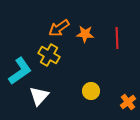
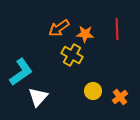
red line: moved 9 px up
yellow cross: moved 23 px right
cyan L-shape: moved 1 px right, 1 px down
yellow circle: moved 2 px right
white triangle: moved 1 px left, 1 px down
orange cross: moved 8 px left, 5 px up
